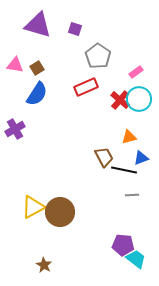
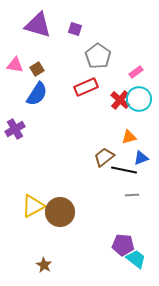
brown square: moved 1 px down
brown trapezoid: rotated 100 degrees counterclockwise
yellow triangle: moved 1 px up
